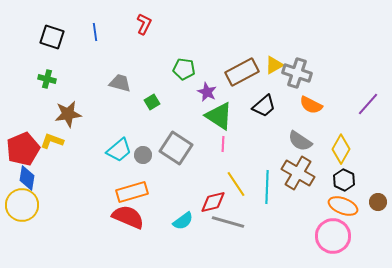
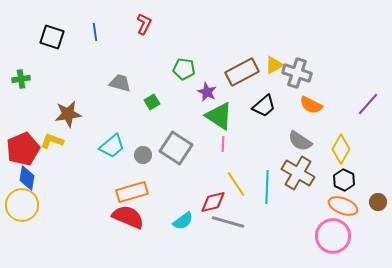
green cross: moved 26 px left; rotated 24 degrees counterclockwise
cyan trapezoid: moved 7 px left, 4 px up
